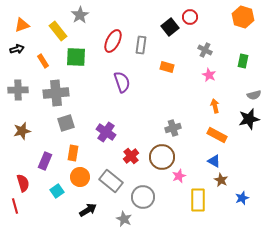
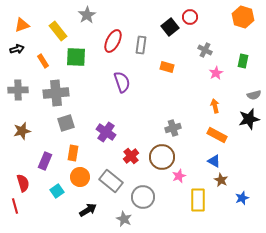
gray star at (80, 15): moved 7 px right
pink star at (209, 75): moved 7 px right, 2 px up; rotated 16 degrees clockwise
